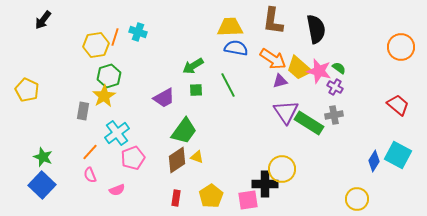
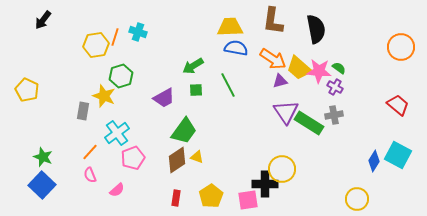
pink star at (319, 71): rotated 10 degrees counterclockwise
green hexagon at (109, 76): moved 12 px right
yellow star at (104, 96): rotated 20 degrees counterclockwise
pink semicircle at (117, 190): rotated 21 degrees counterclockwise
